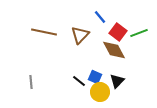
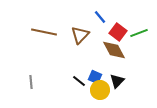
yellow circle: moved 2 px up
